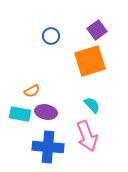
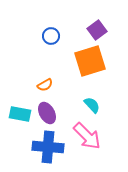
orange semicircle: moved 13 px right, 6 px up
purple ellipse: moved 1 px right, 1 px down; rotated 50 degrees clockwise
pink arrow: rotated 24 degrees counterclockwise
